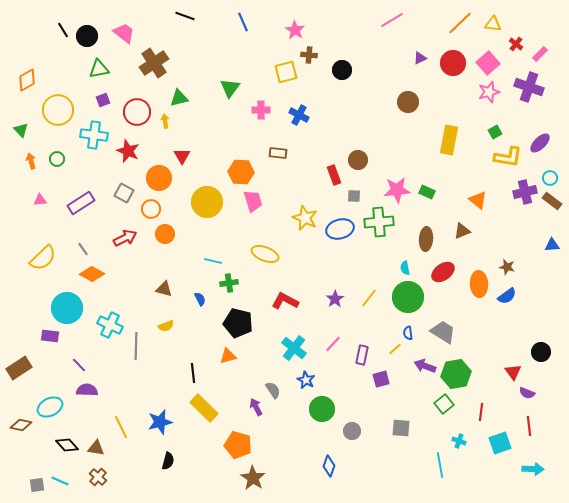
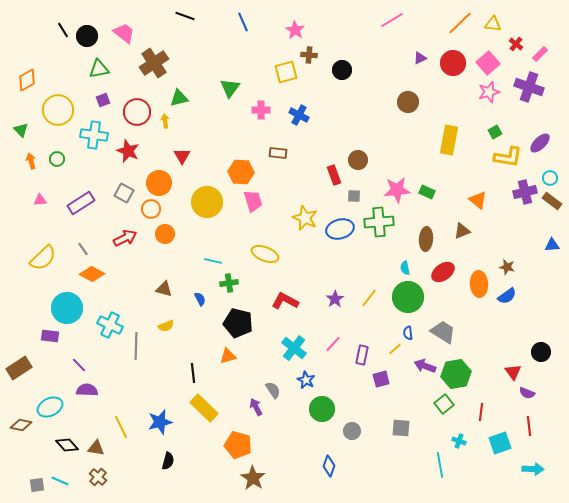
orange circle at (159, 178): moved 5 px down
